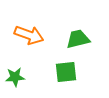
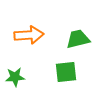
orange arrow: rotated 24 degrees counterclockwise
